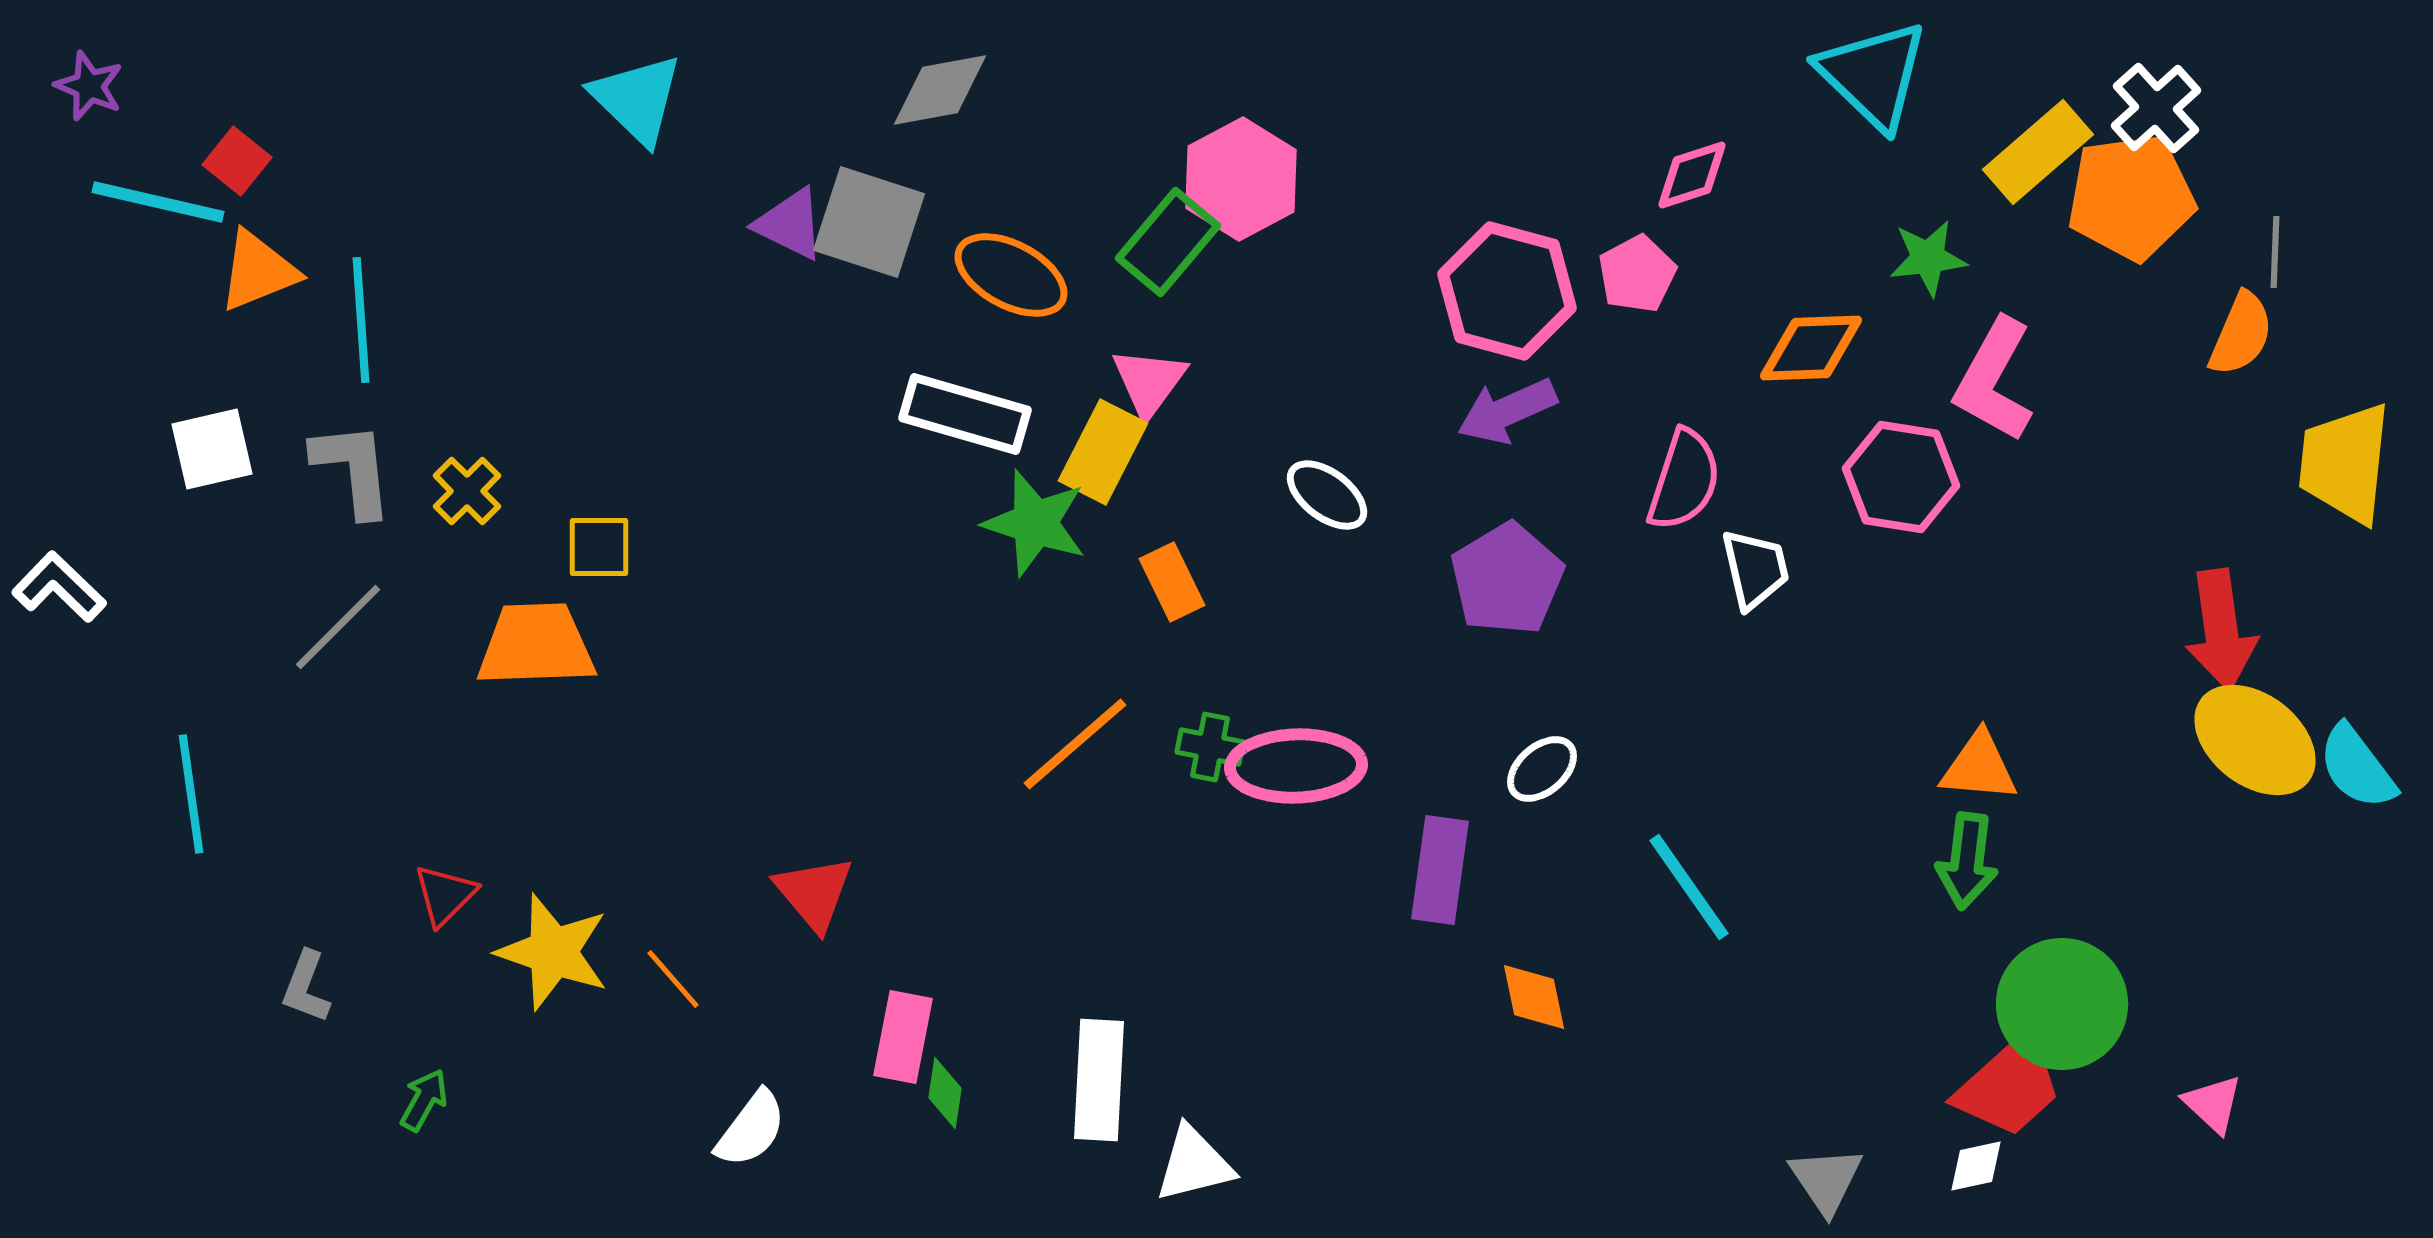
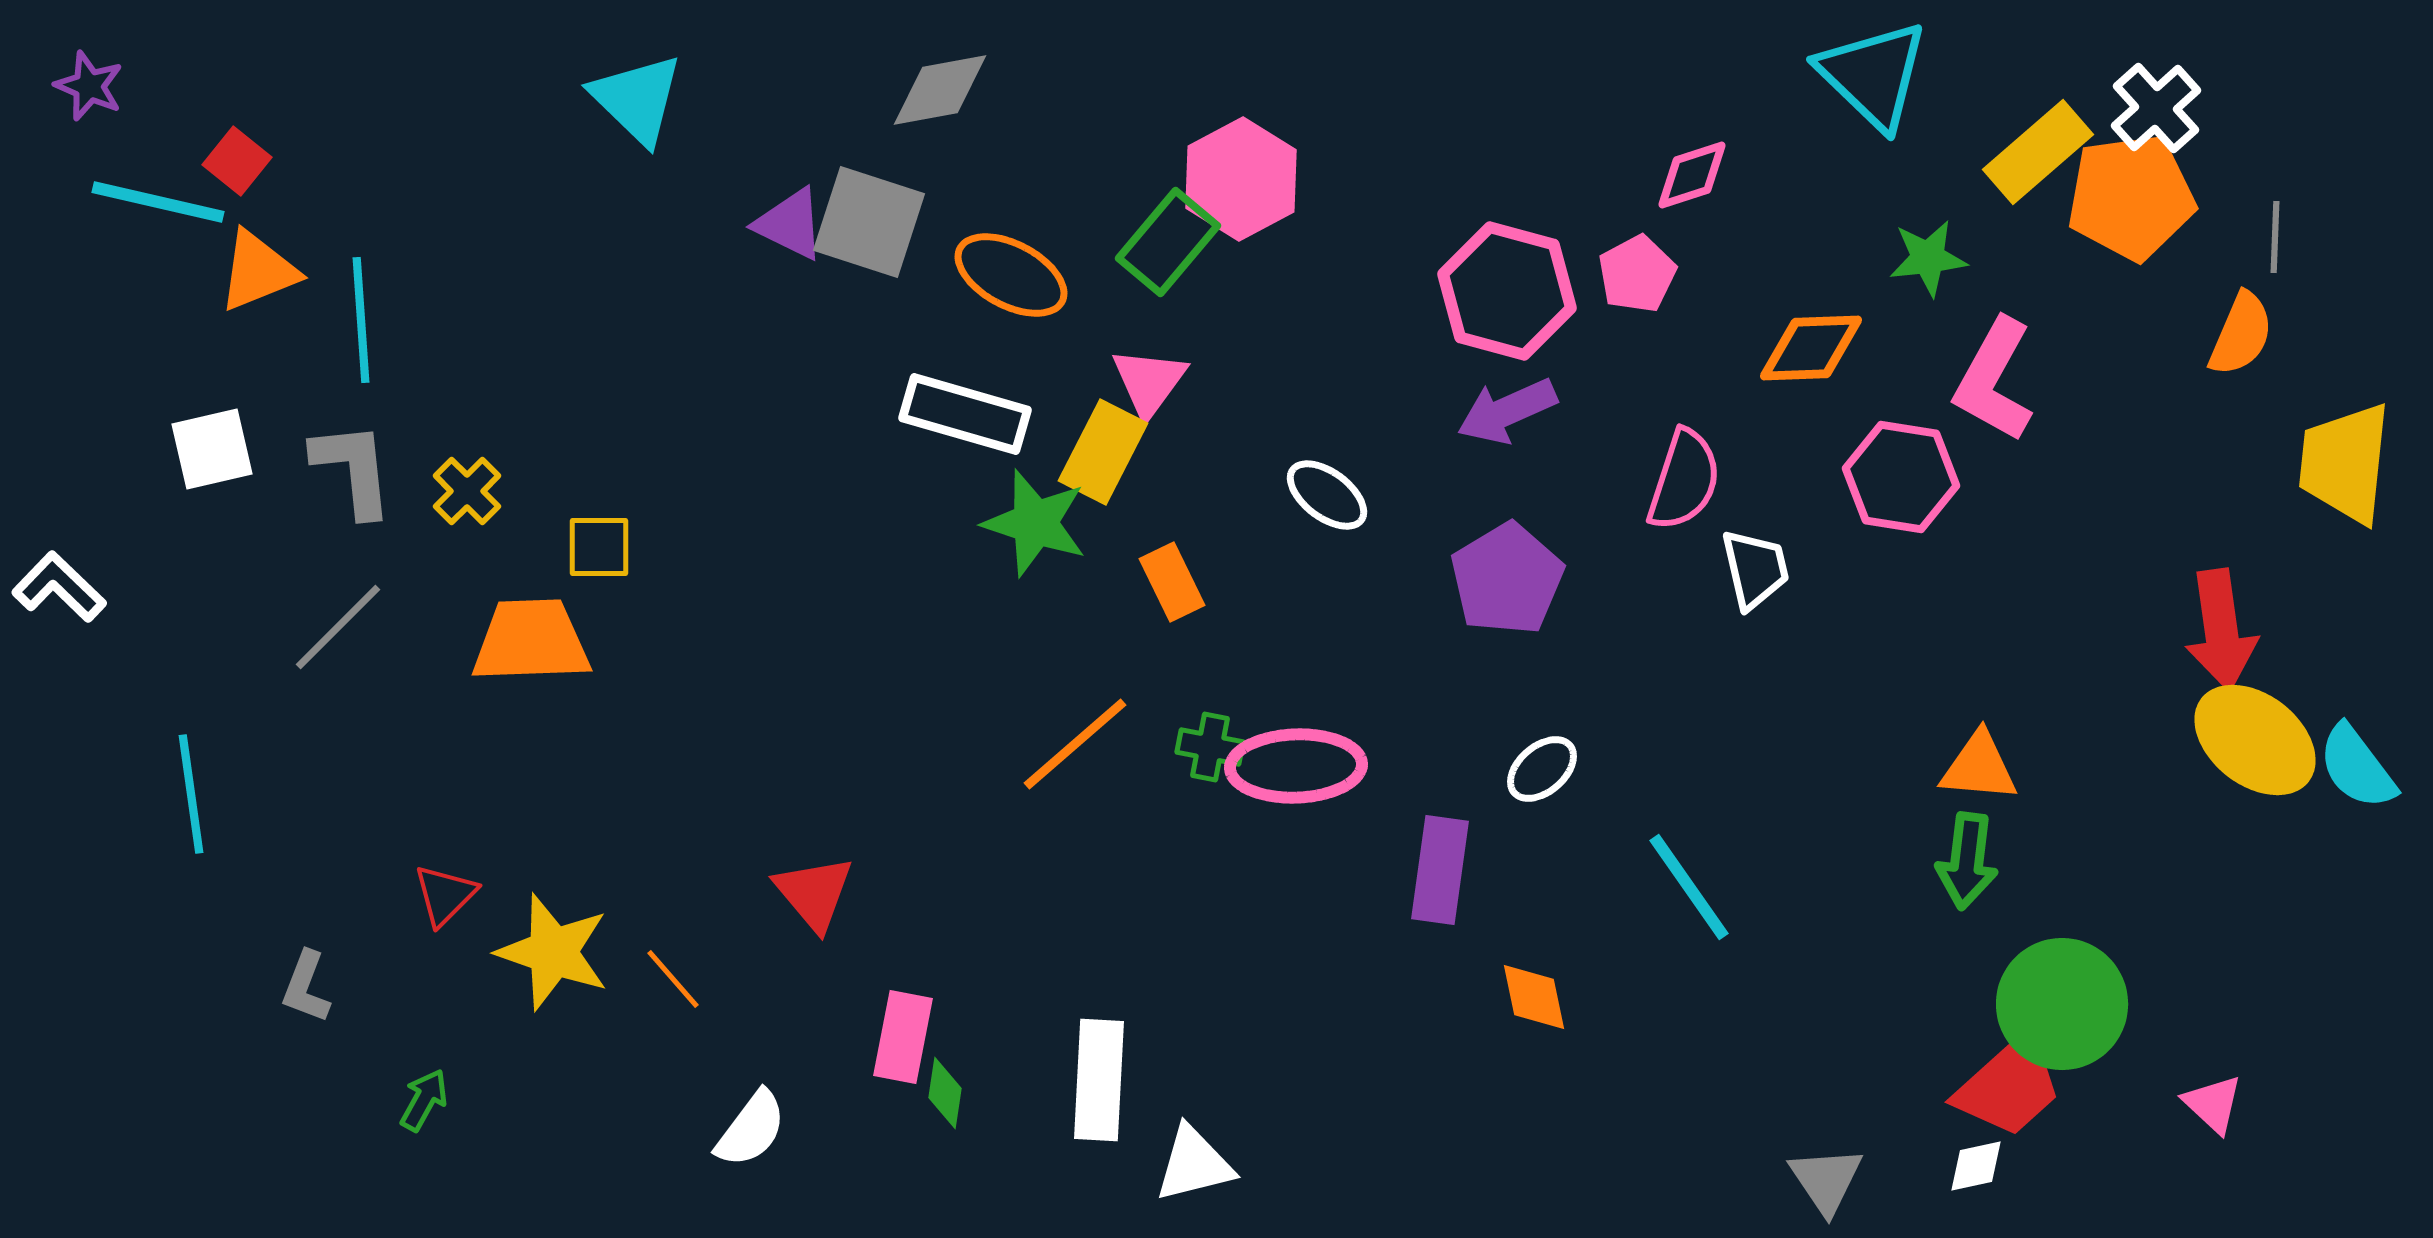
gray line at (2275, 252): moved 15 px up
orange trapezoid at (536, 645): moved 5 px left, 4 px up
